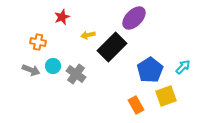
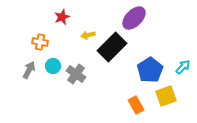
orange cross: moved 2 px right
gray arrow: moved 2 px left; rotated 84 degrees counterclockwise
